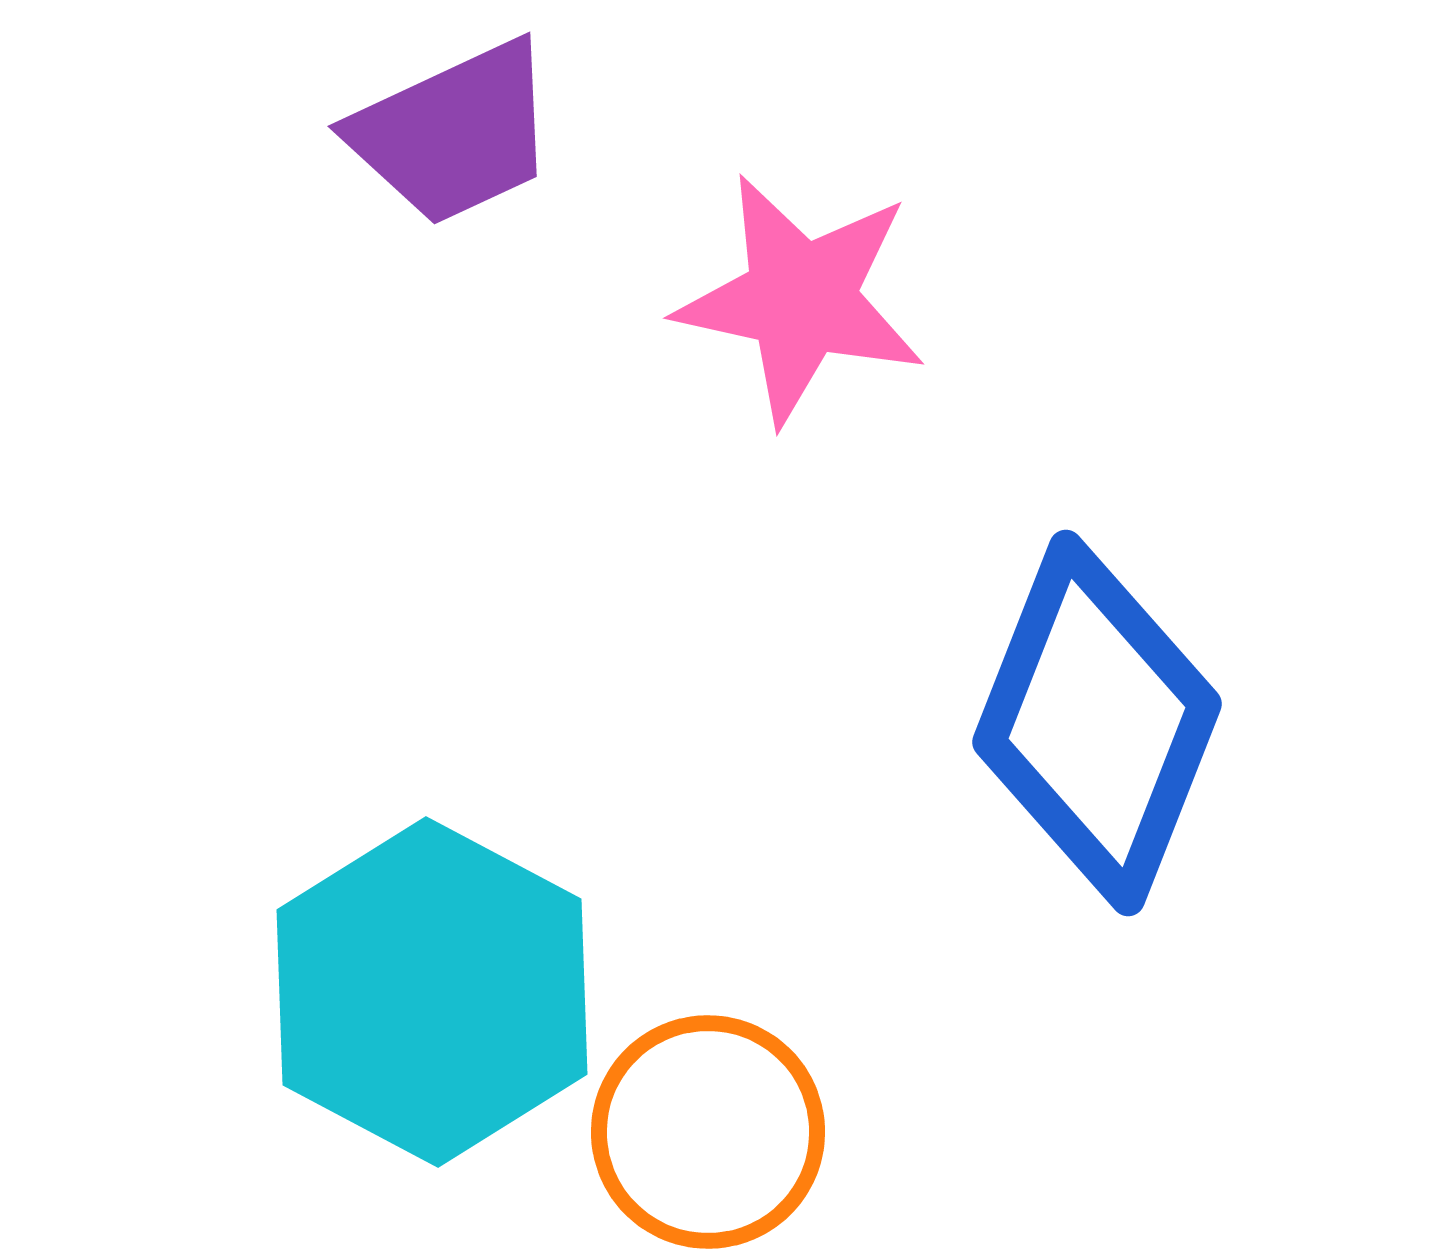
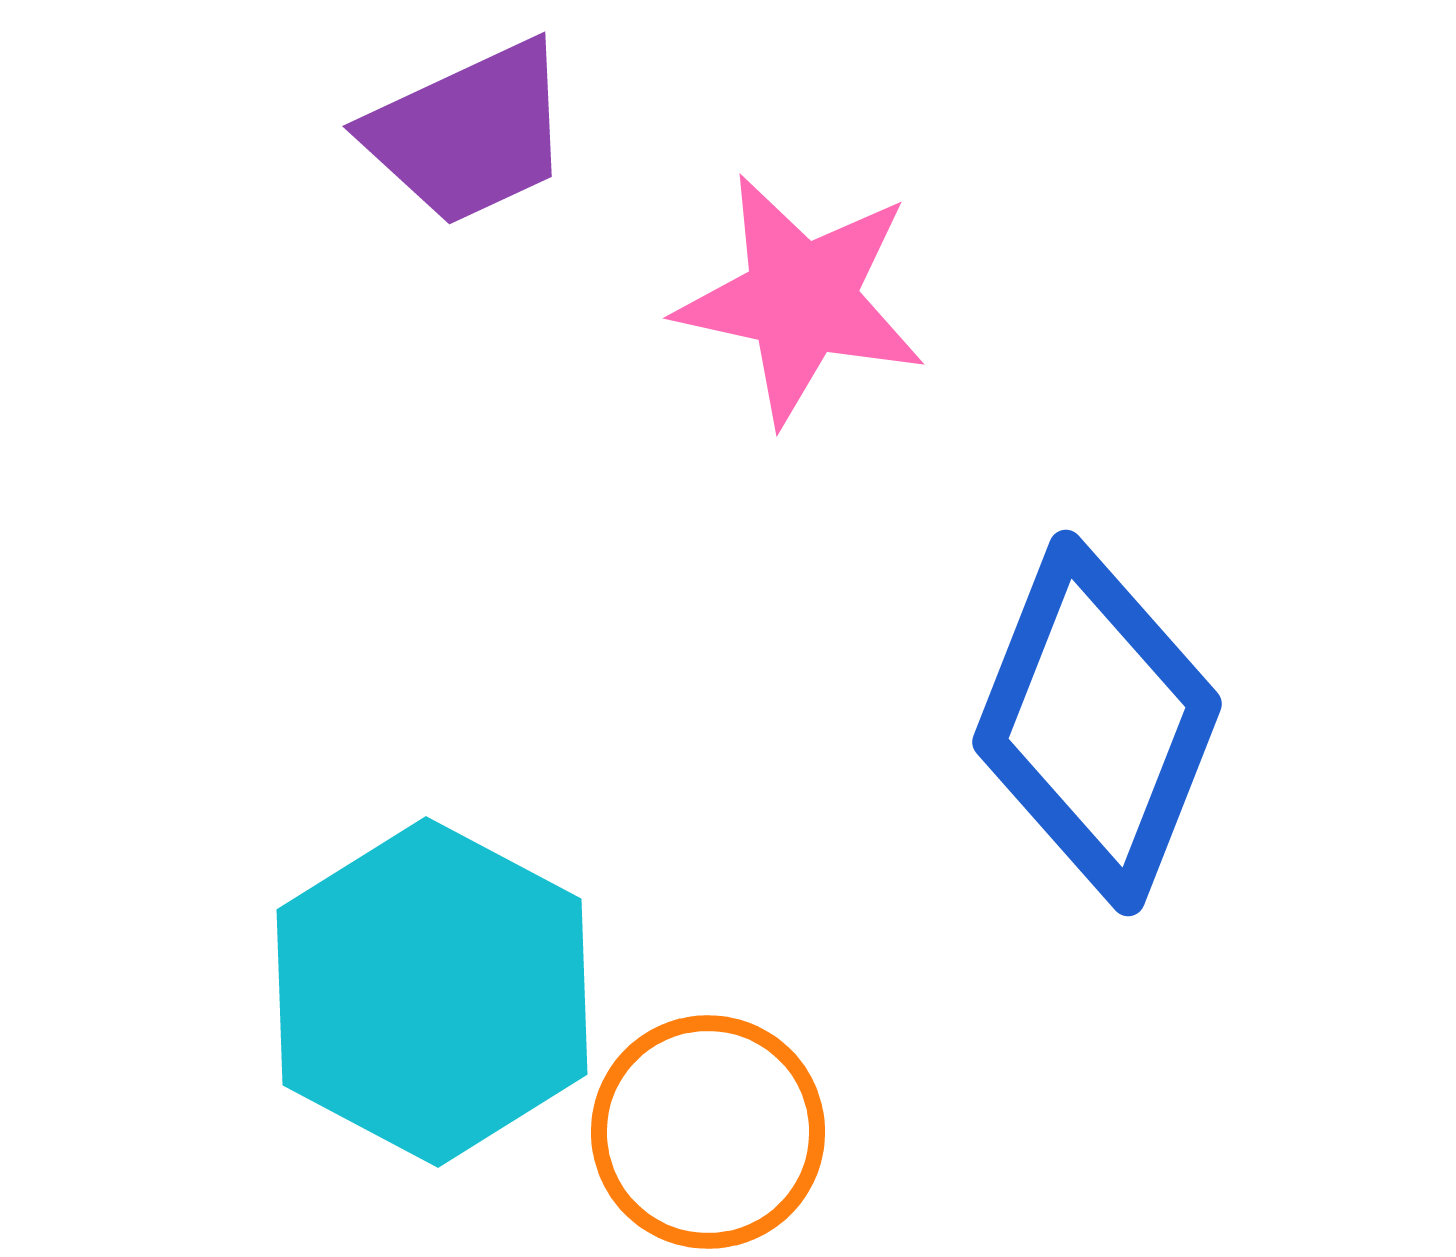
purple trapezoid: moved 15 px right
